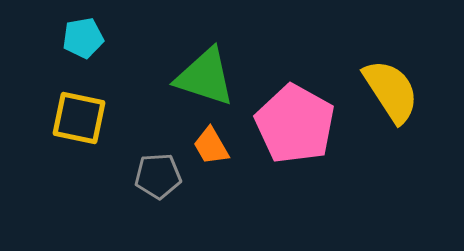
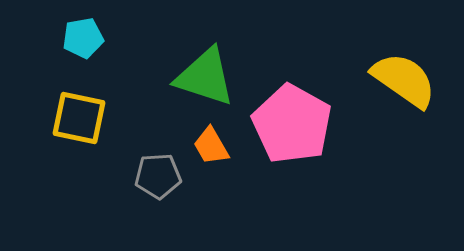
yellow semicircle: moved 13 px right, 11 px up; rotated 22 degrees counterclockwise
pink pentagon: moved 3 px left
